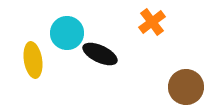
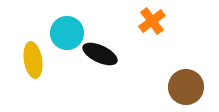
orange cross: moved 1 px up
